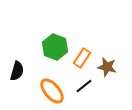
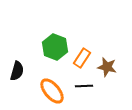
black line: rotated 36 degrees clockwise
